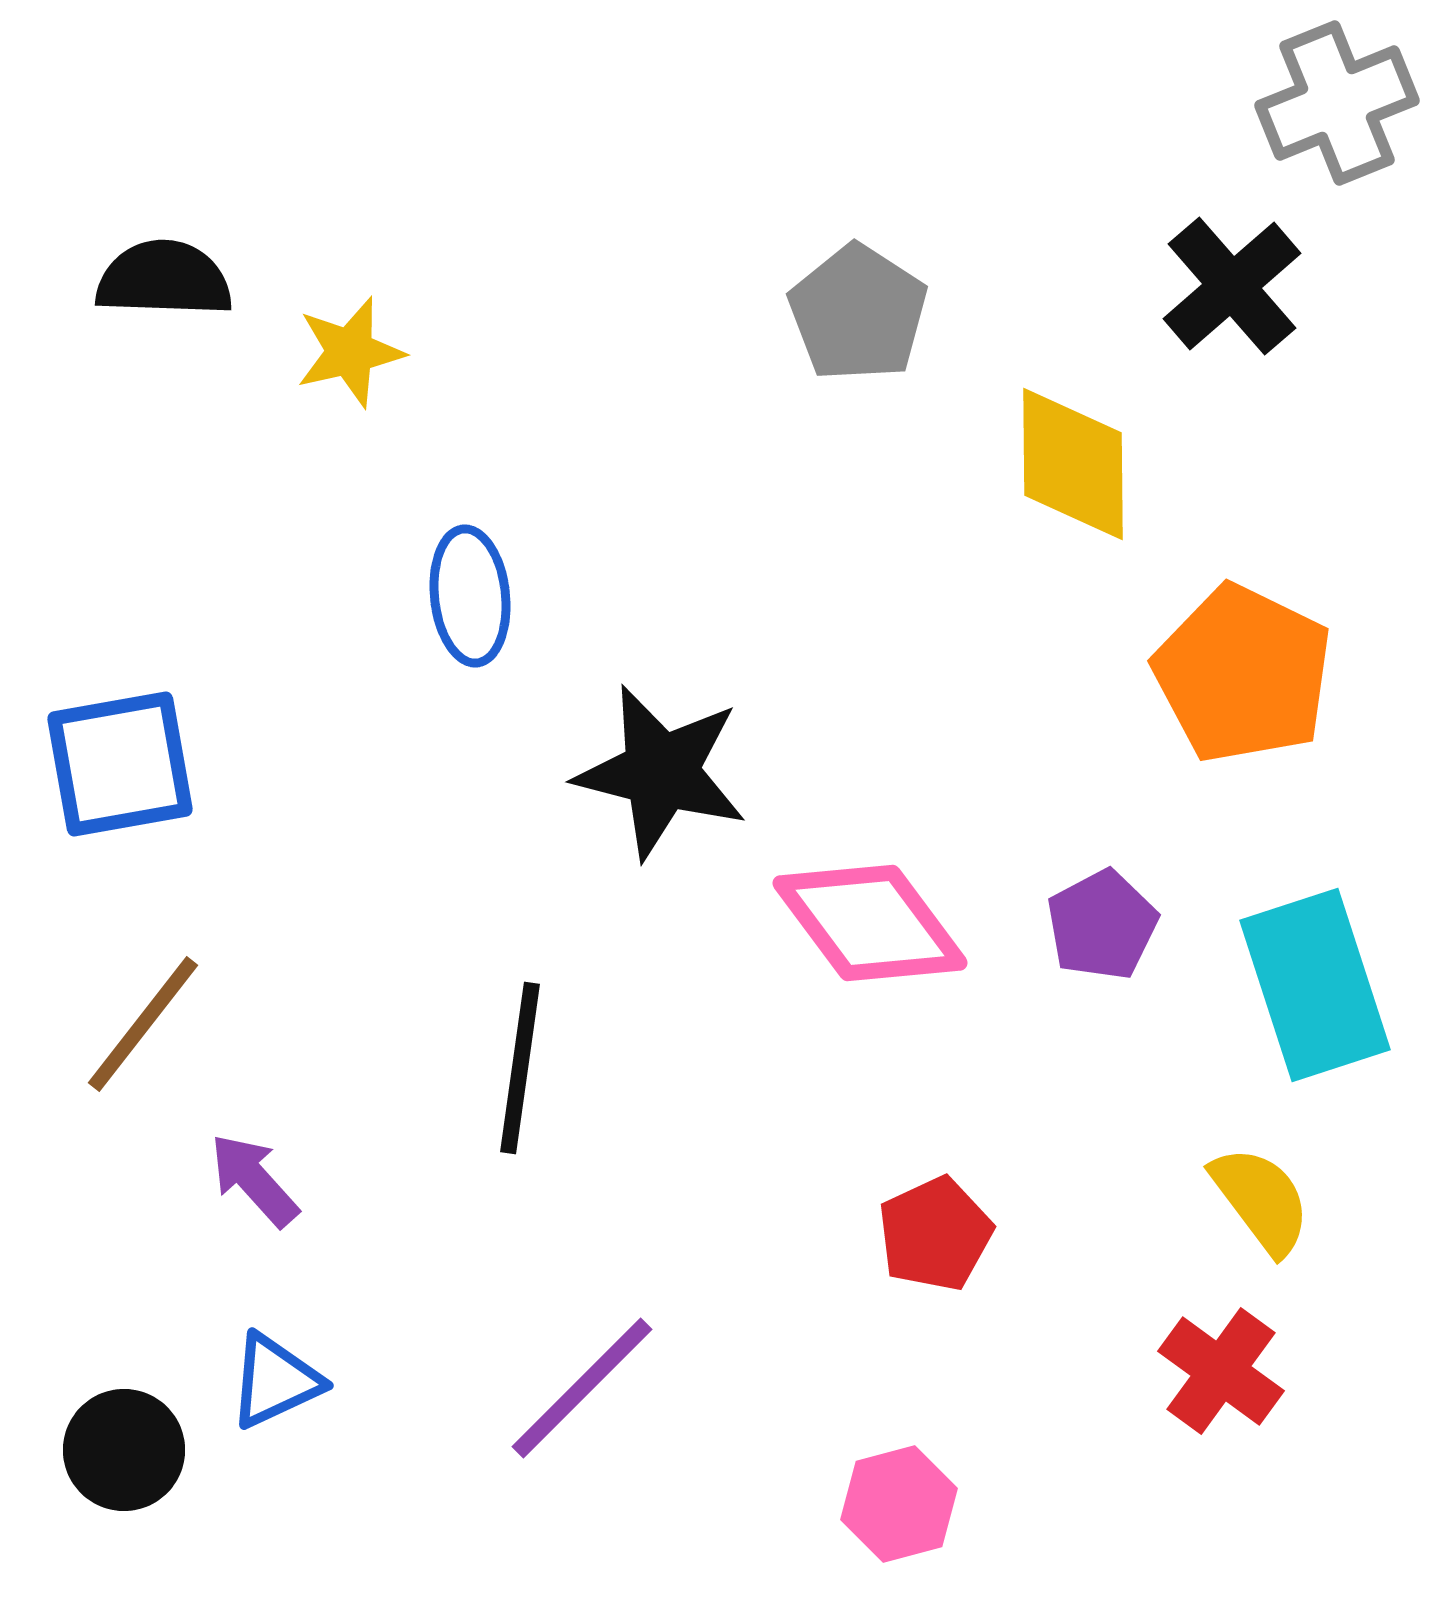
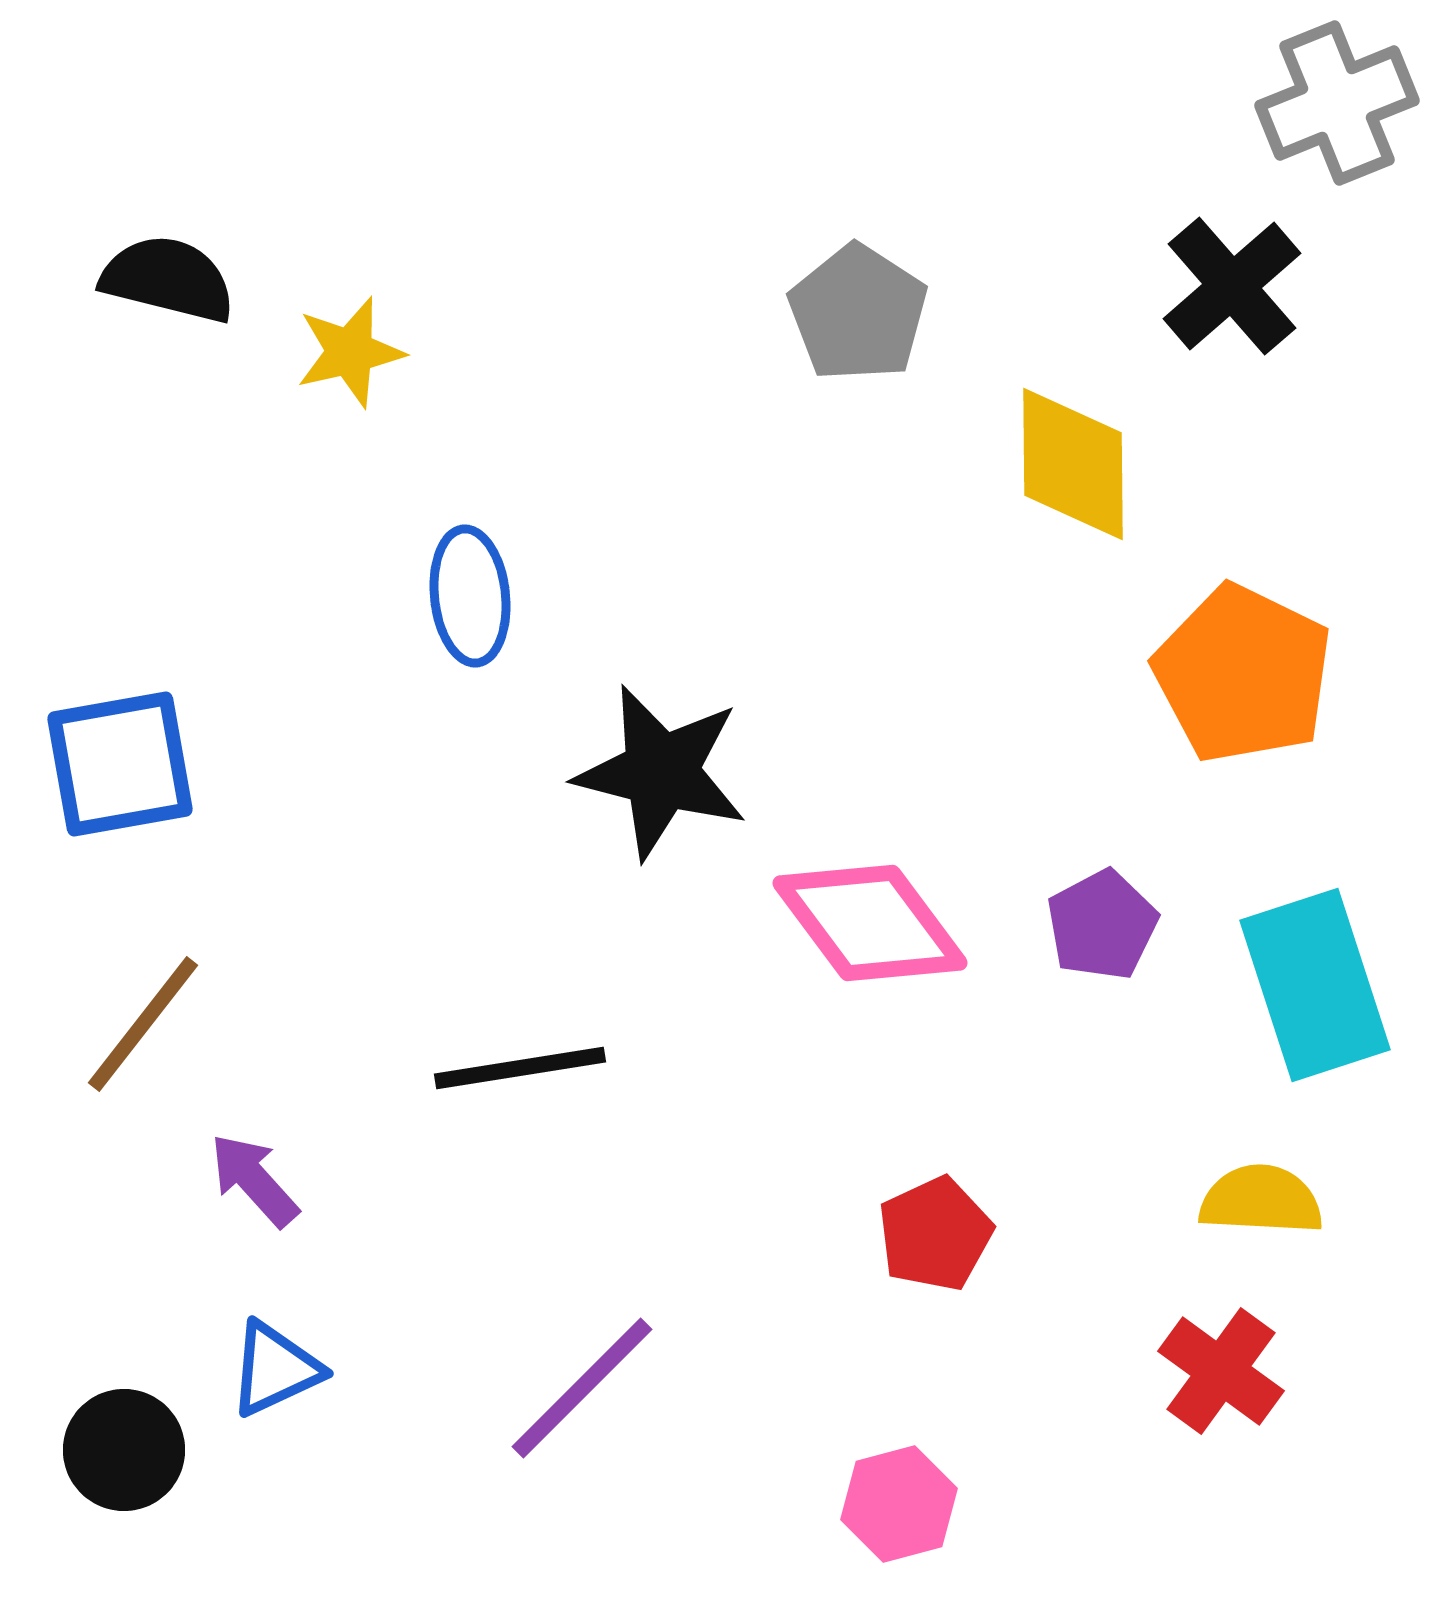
black semicircle: moved 4 px right; rotated 12 degrees clockwise
black line: rotated 73 degrees clockwise
yellow semicircle: rotated 50 degrees counterclockwise
blue triangle: moved 12 px up
